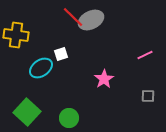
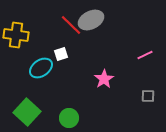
red line: moved 2 px left, 8 px down
